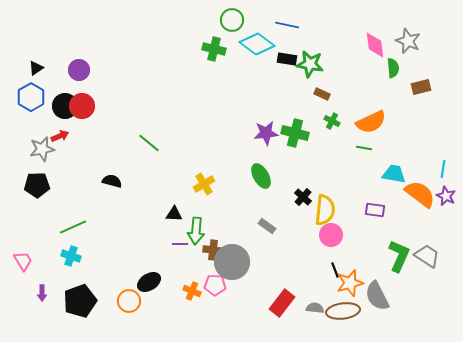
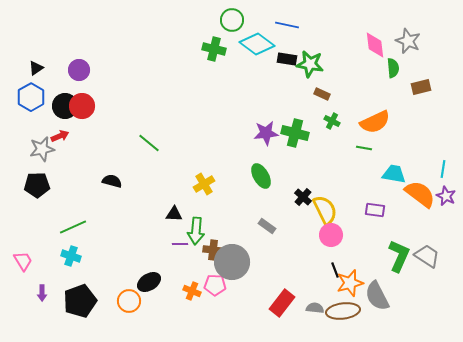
orange semicircle at (371, 122): moved 4 px right
yellow semicircle at (325, 210): rotated 32 degrees counterclockwise
